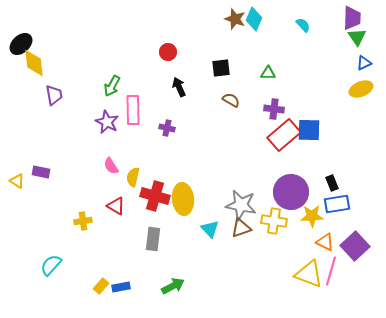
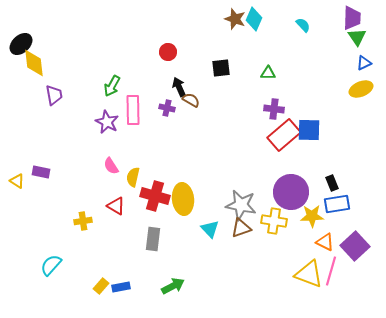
brown semicircle at (231, 100): moved 40 px left
purple cross at (167, 128): moved 20 px up
